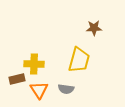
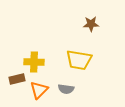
brown star: moved 3 px left, 4 px up
yellow trapezoid: rotated 84 degrees clockwise
yellow cross: moved 2 px up
orange triangle: rotated 18 degrees clockwise
